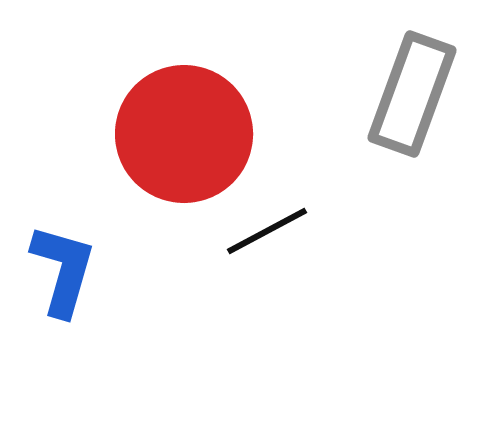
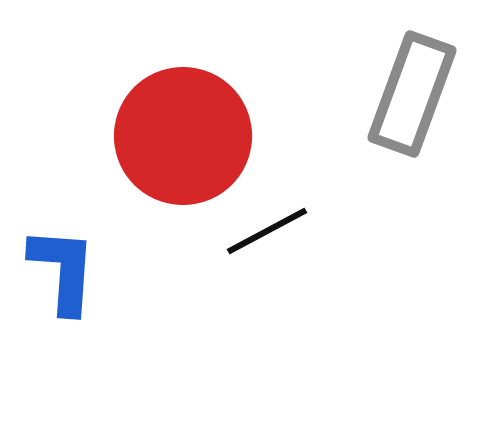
red circle: moved 1 px left, 2 px down
blue L-shape: rotated 12 degrees counterclockwise
